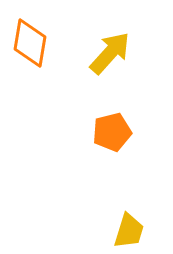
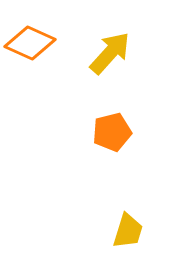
orange diamond: rotated 75 degrees counterclockwise
yellow trapezoid: moved 1 px left
